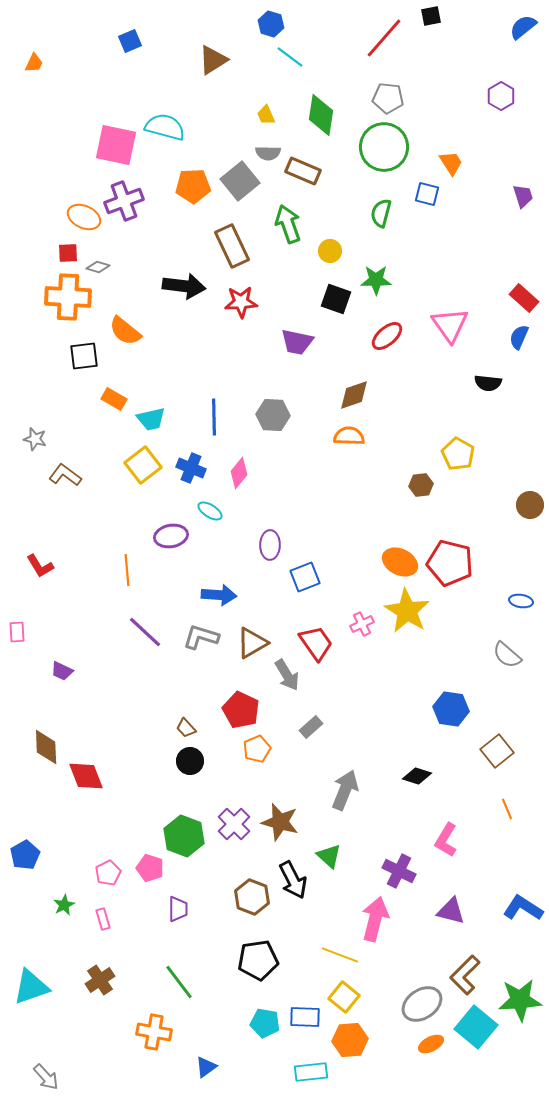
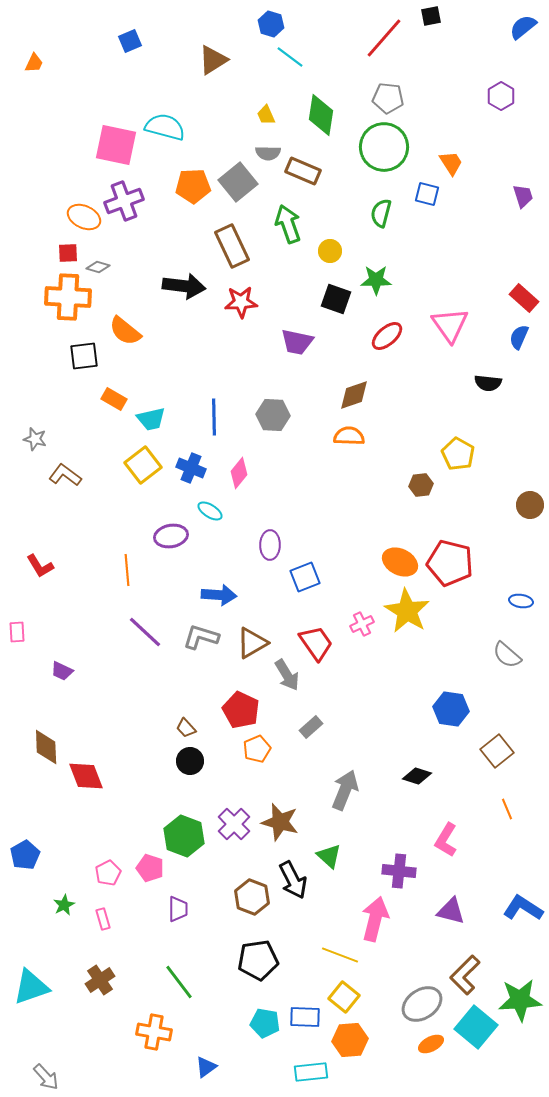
gray square at (240, 181): moved 2 px left, 1 px down
purple cross at (399, 871): rotated 20 degrees counterclockwise
